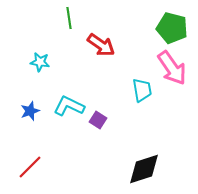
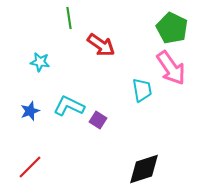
green pentagon: rotated 12 degrees clockwise
pink arrow: moved 1 px left
